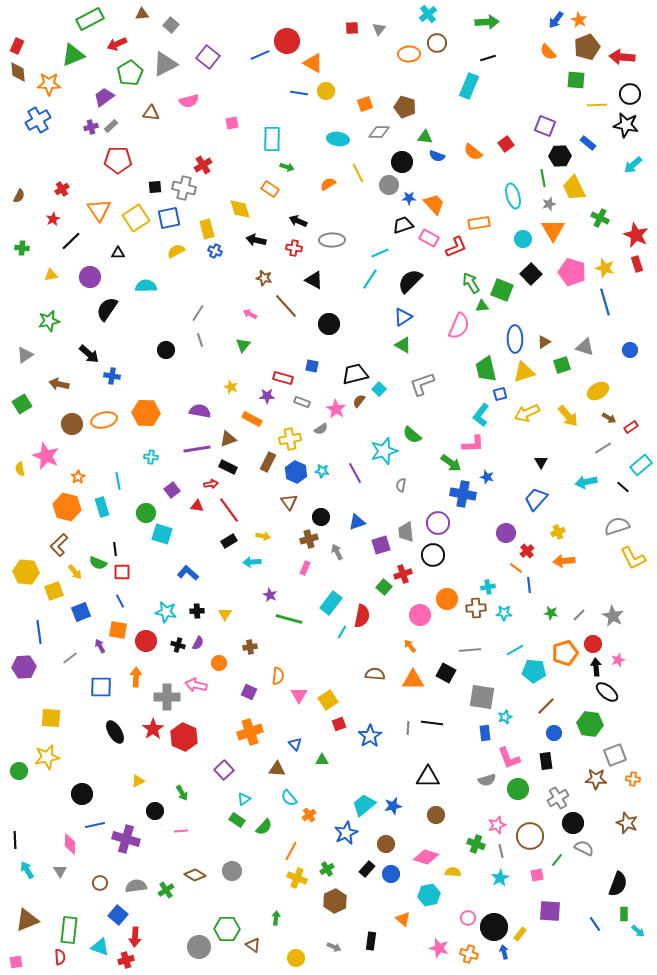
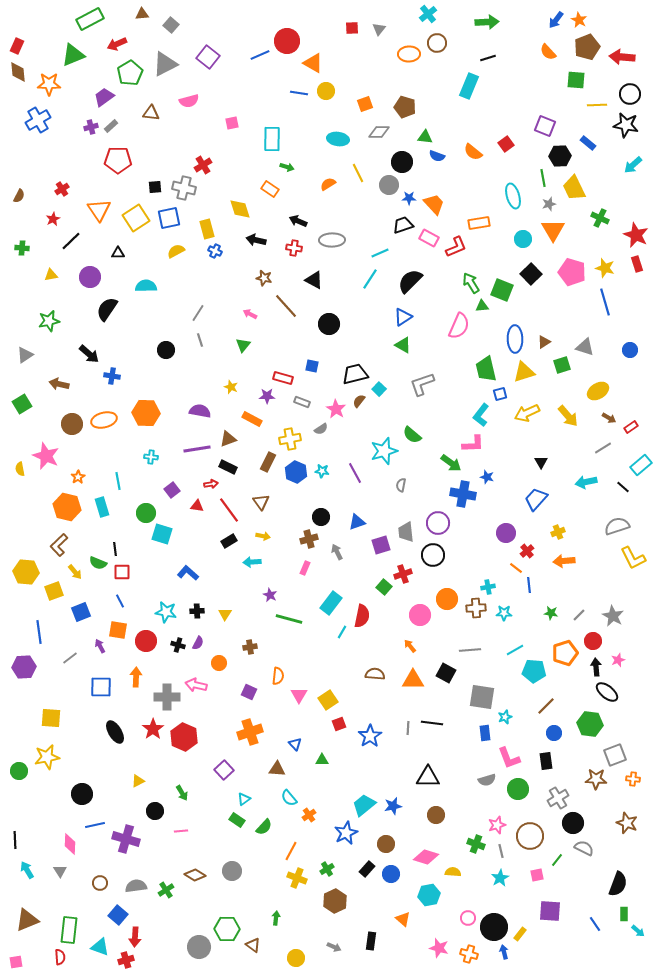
brown triangle at (289, 502): moved 28 px left
red circle at (593, 644): moved 3 px up
